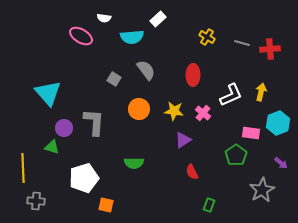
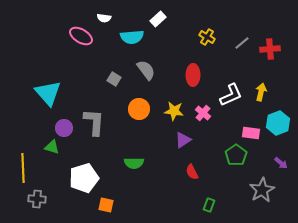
gray line: rotated 56 degrees counterclockwise
gray cross: moved 1 px right, 2 px up
